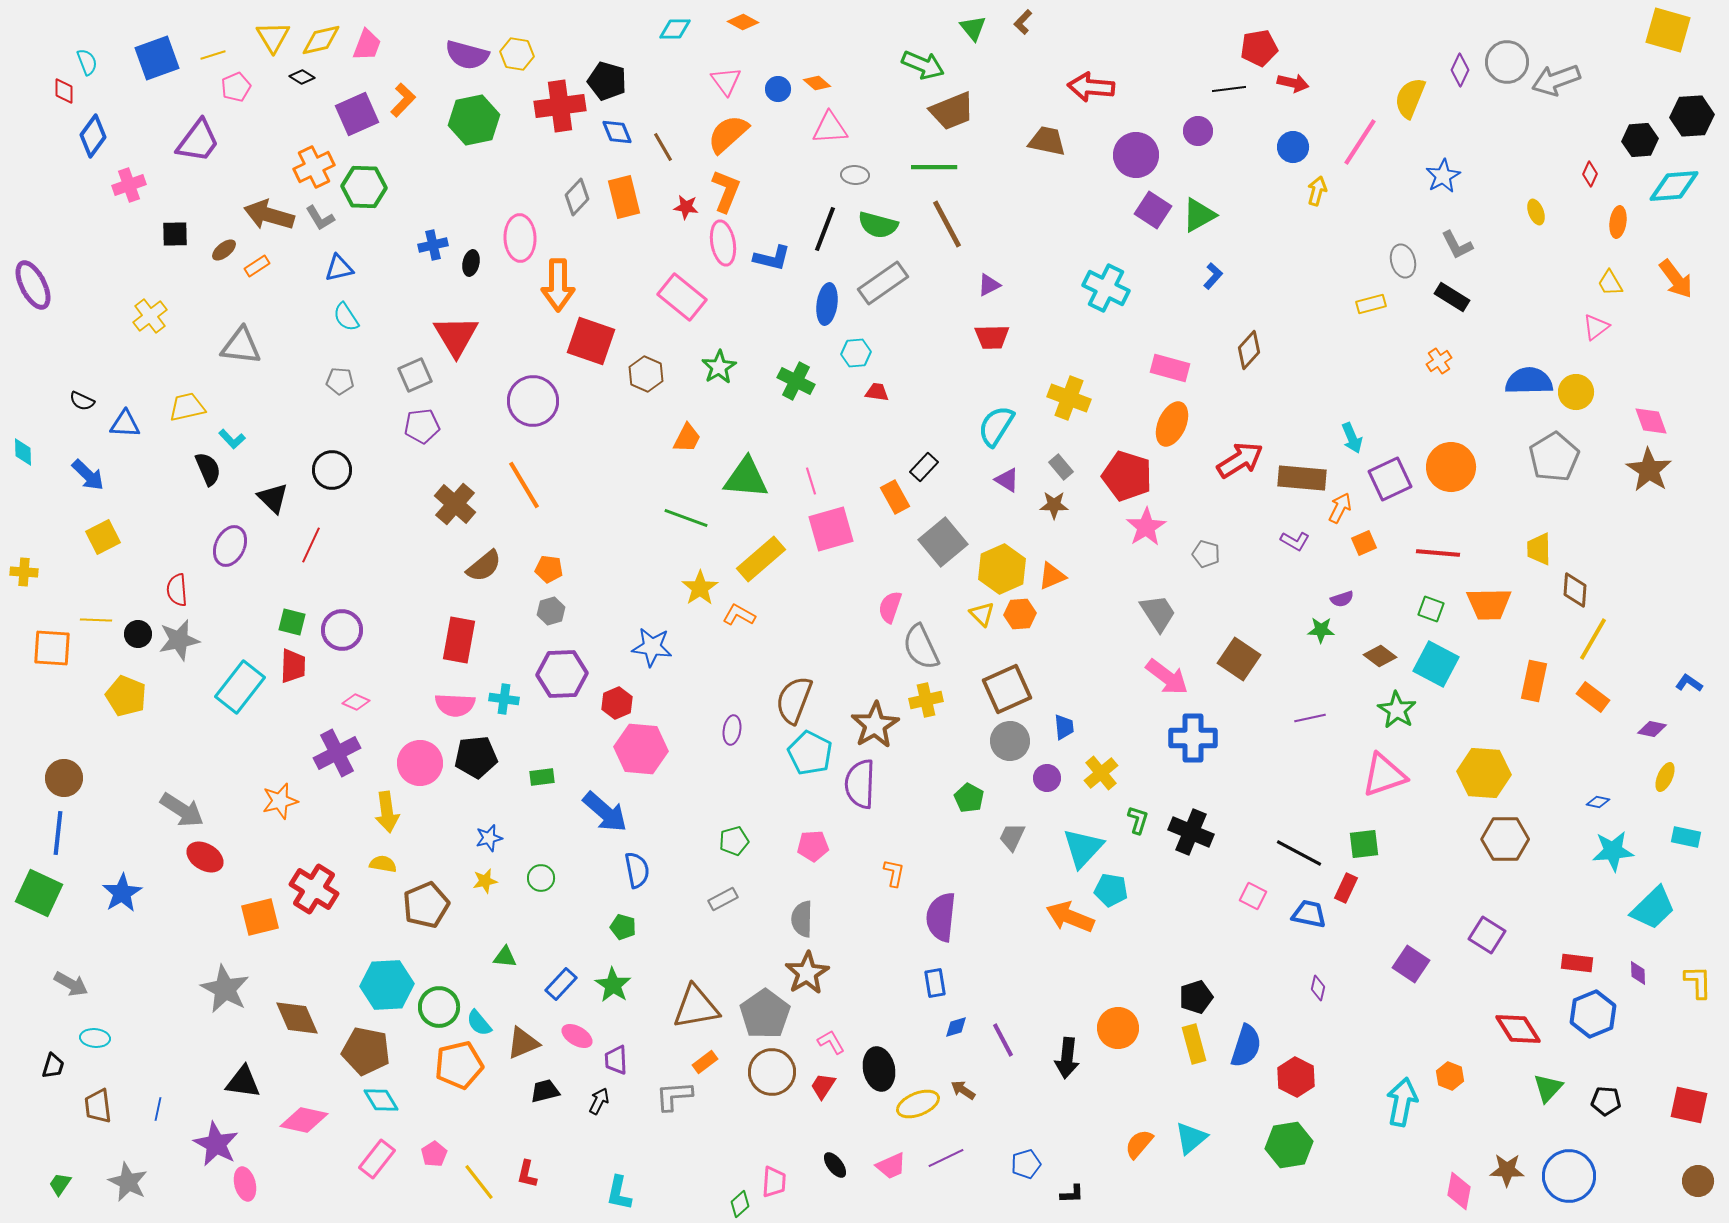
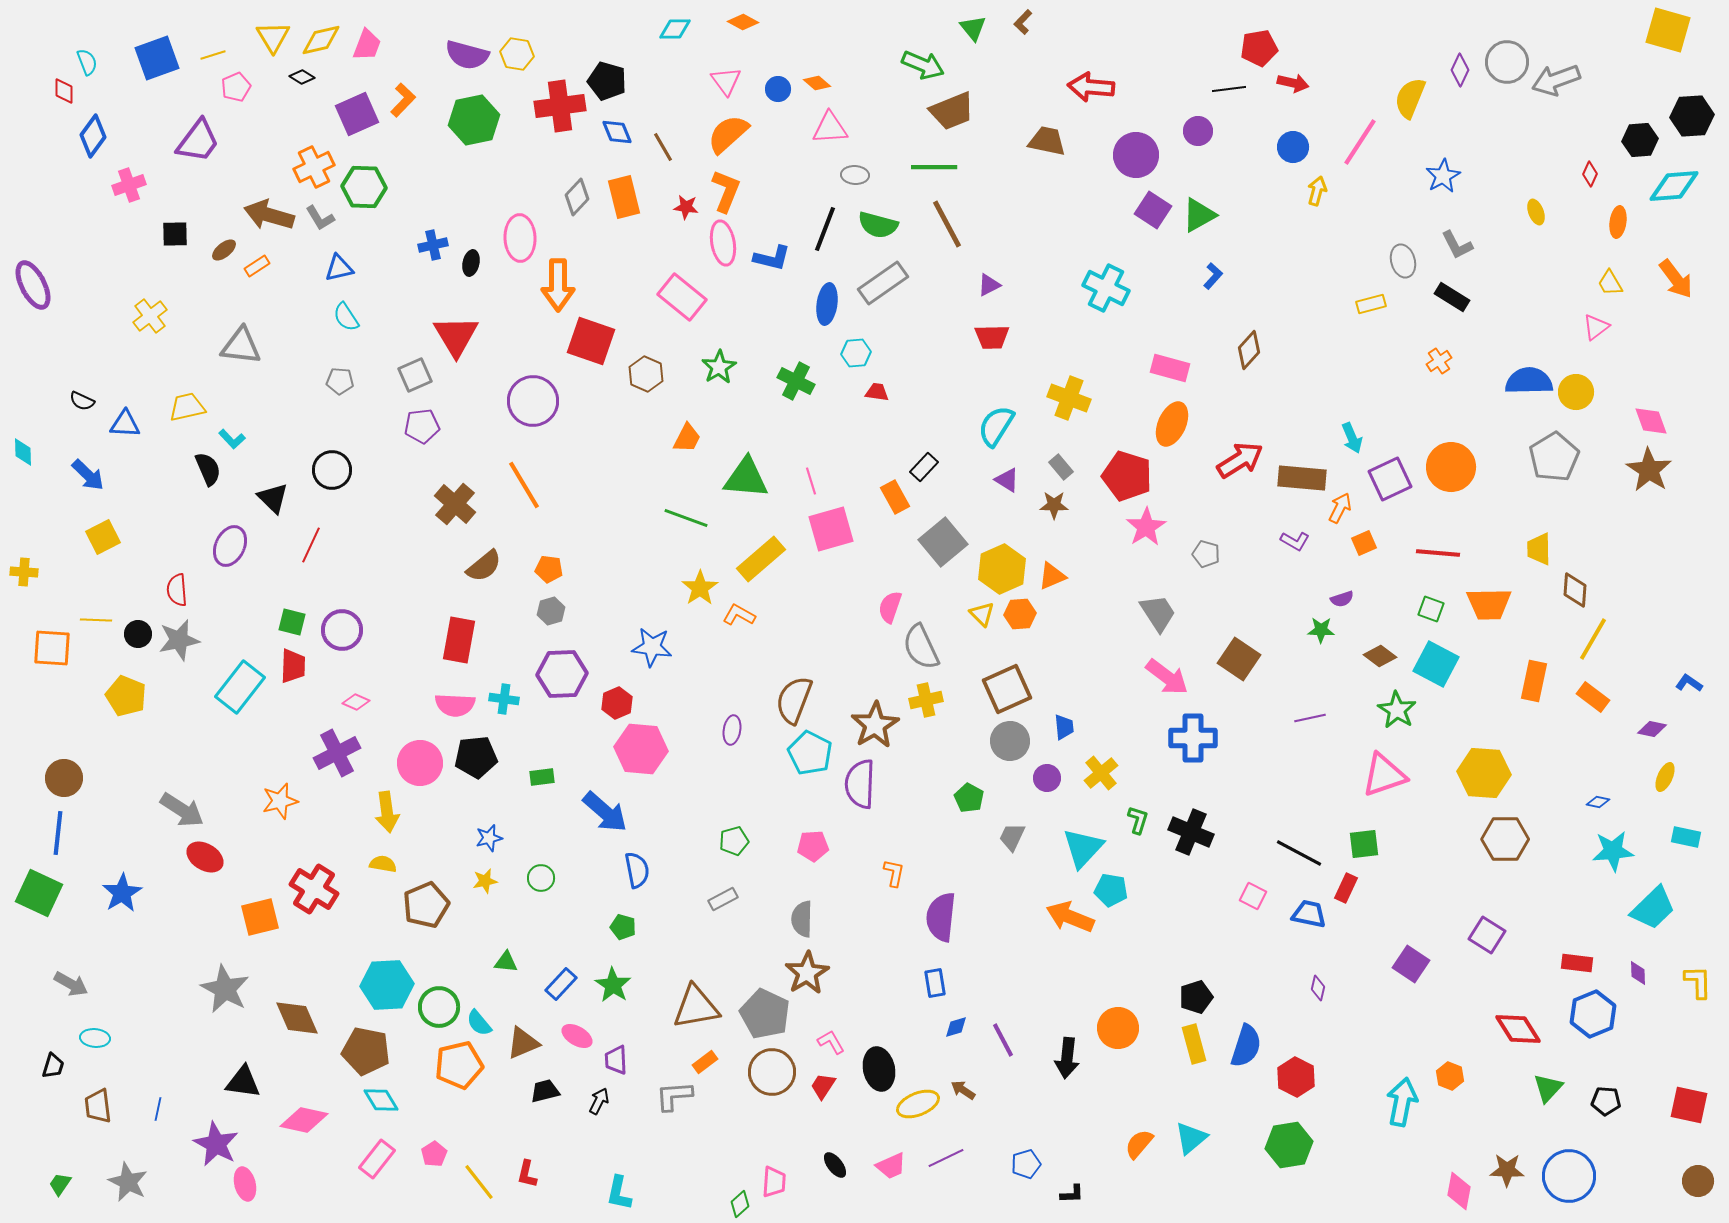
green triangle at (505, 957): moved 1 px right, 5 px down
gray pentagon at (765, 1014): rotated 12 degrees counterclockwise
